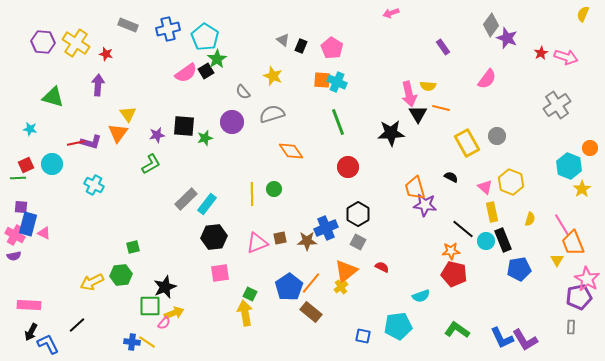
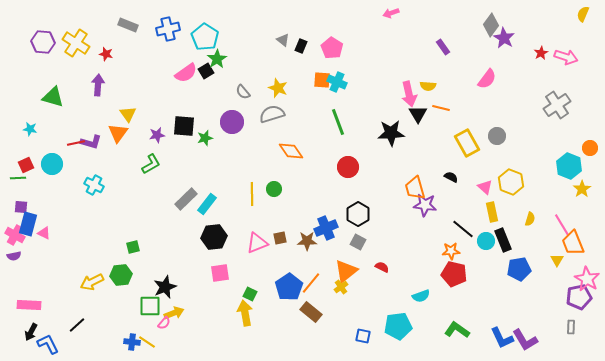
purple star at (507, 38): moved 3 px left; rotated 10 degrees clockwise
yellow star at (273, 76): moved 5 px right, 12 px down
